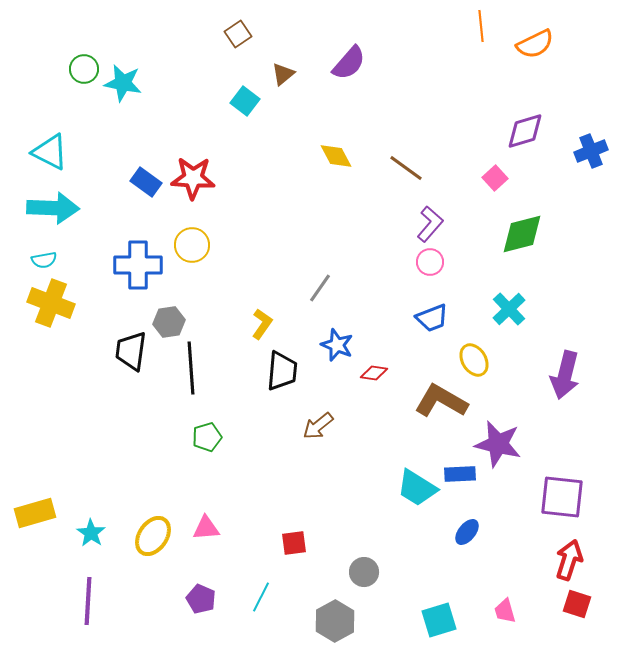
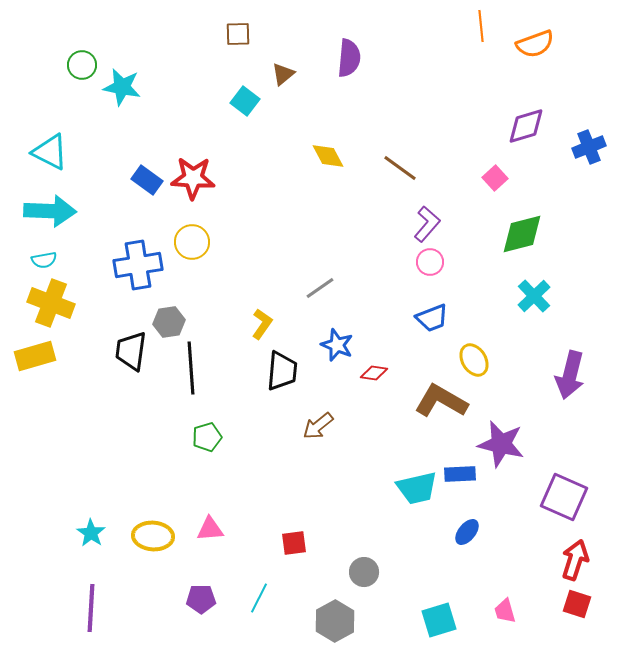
brown square at (238, 34): rotated 32 degrees clockwise
orange semicircle at (535, 44): rotated 6 degrees clockwise
purple semicircle at (349, 63): moved 5 px up; rotated 36 degrees counterclockwise
green circle at (84, 69): moved 2 px left, 4 px up
cyan star at (123, 83): moved 1 px left, 4 px down
purple diamond at (525, 131): moved 1 px right, 5 px up
blue cross at (591, 151): moved 2 px left, 4 px up
yellow diamond at (336, 156): moved 8 px left
brown line at (406, 168): moved 6 px left
blue rectangle at (146, 182): moved 1 px right, 2 px up
cyan arrow at (53, 208): moved 3 px left, 3 px down
purple L-shape at (430, 224): moved 3 px left
yellow circle at (192, 245): moved 3 px up
blue cross at (138, 265): rotated 9 degrees counterclockwise
gray line at (320, 288): rotated 20 degrees clockwise
cyan cross at (509, 309): moved 25 px right, 13 px up
purple arrow at (565, 375): moved 5 px right
purple star at (498, 444): moved 3 px right
cyan trapezoid at (417, 488): rotated 45 degrees counterclockwise
purple square at (562, 497): moved 2 px right; rotated 18 degrees clockwise
yellow rectangle at (35, 513): moved 157 px up
pink triangle at (206, 528): moved 4 px right, 1 px down
yellow ellipse at (153, 536): rotated 60 degrees clockwise
red arrow at (569, 560): moved 6 px right
cyan line at (261, 597): moved 2 px left, 1 px down
purple pentagon at (201, 599): rotated 24 degrees counterclockwise
purple line at (88, 601): moved 3 px right, 7 px down
